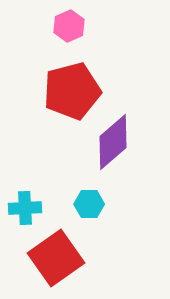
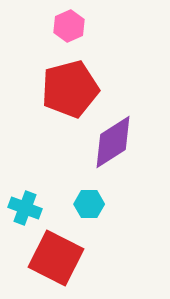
red pentagon: moved 2 px left, 2 px up
purple diamond: rotated 8 degrees clockwise
cyan cross: rotated 24 degrees clockwise
red square: rotated 28 degrees counterclockwise
